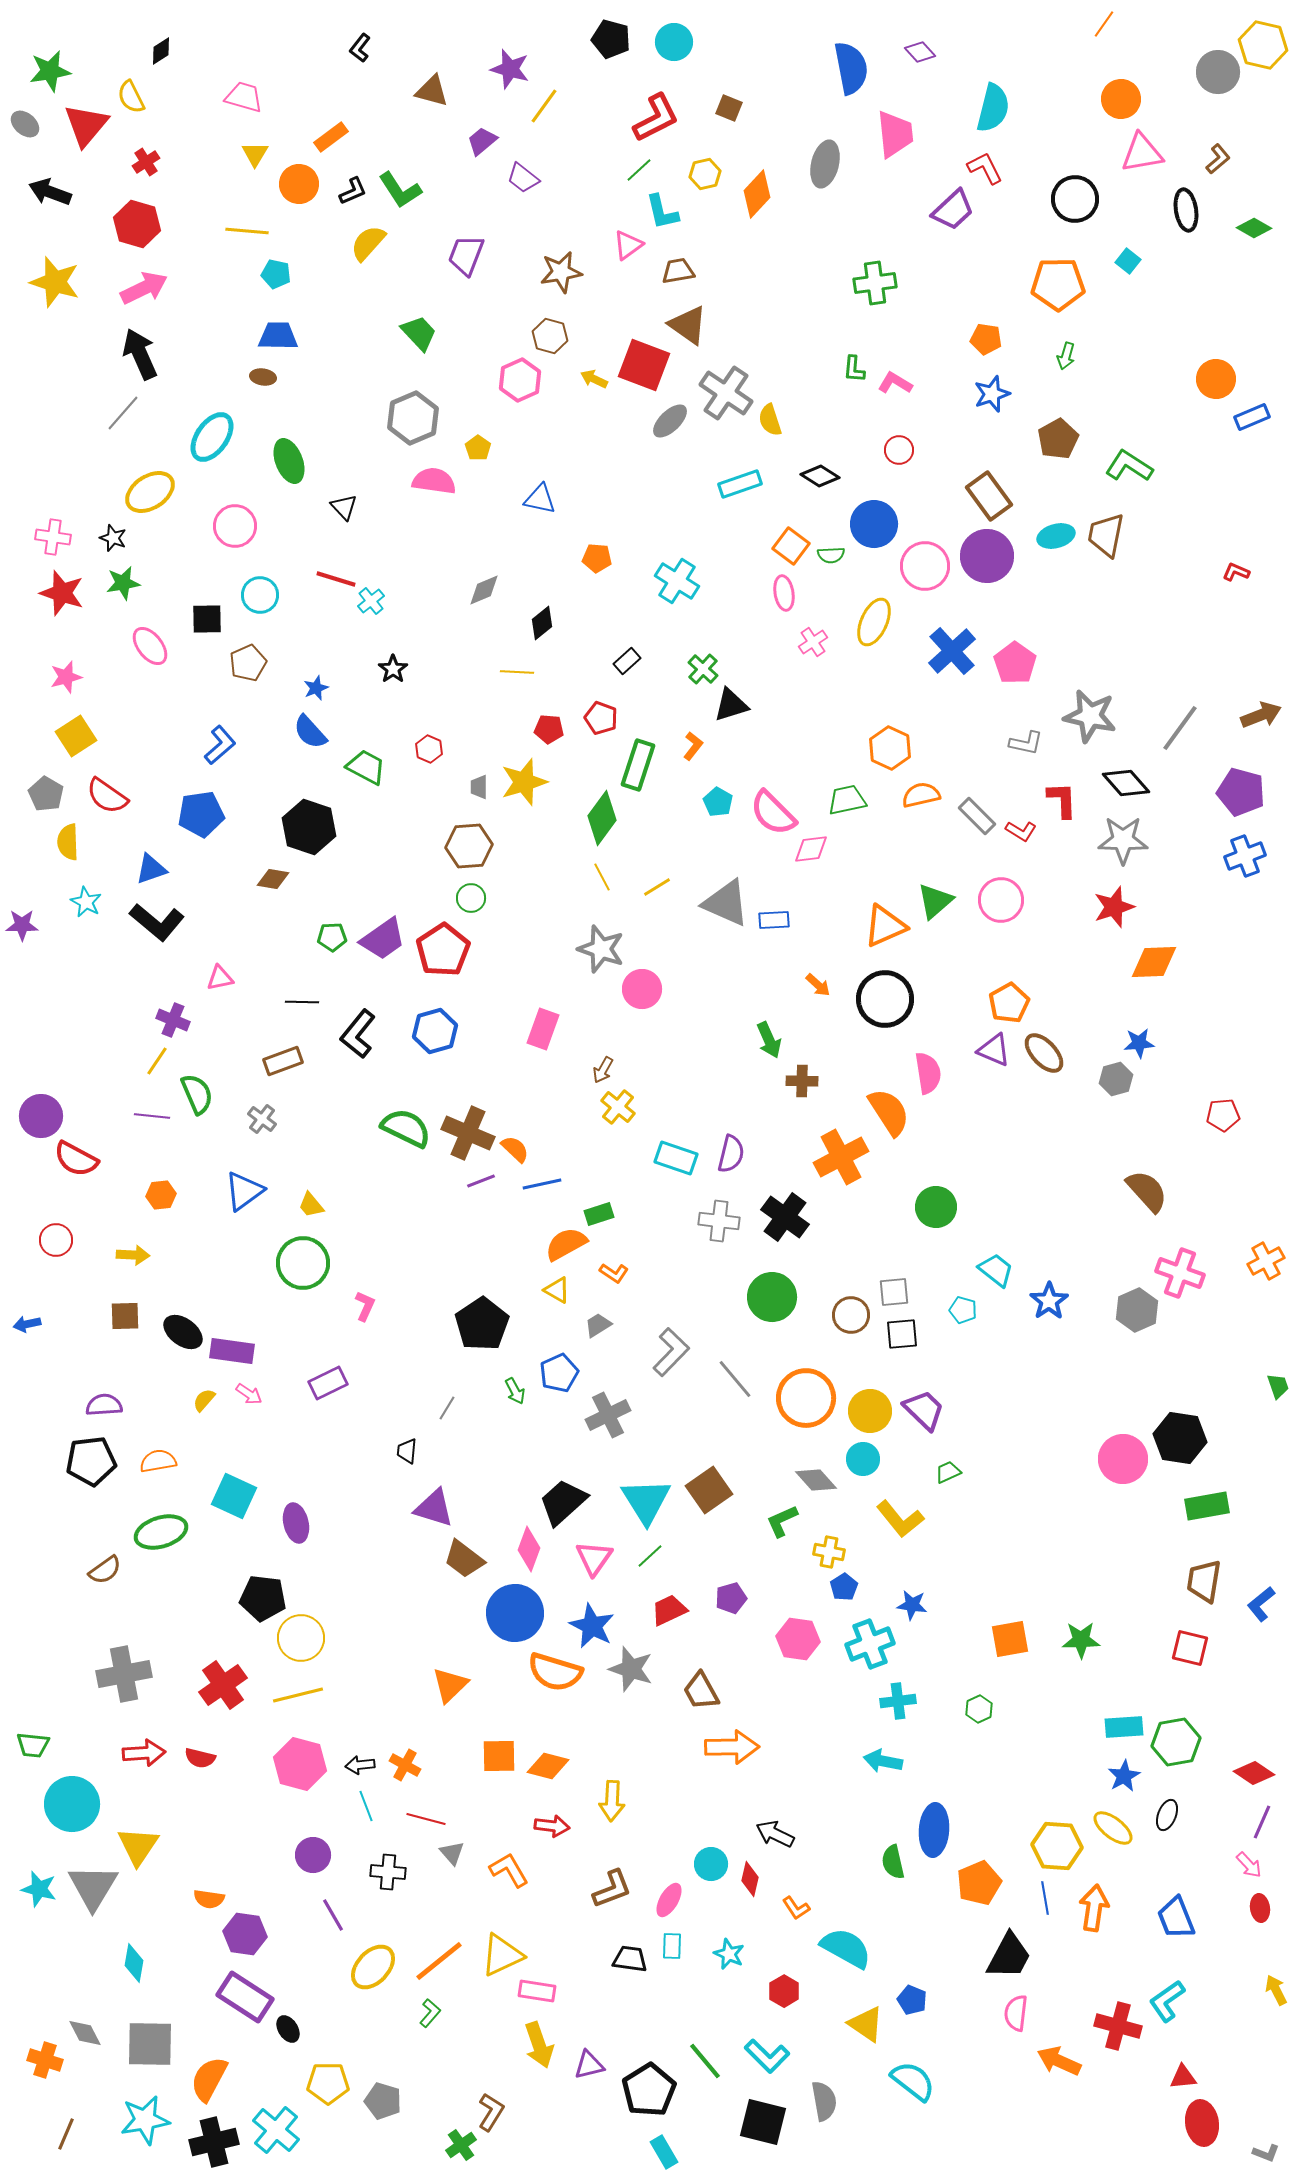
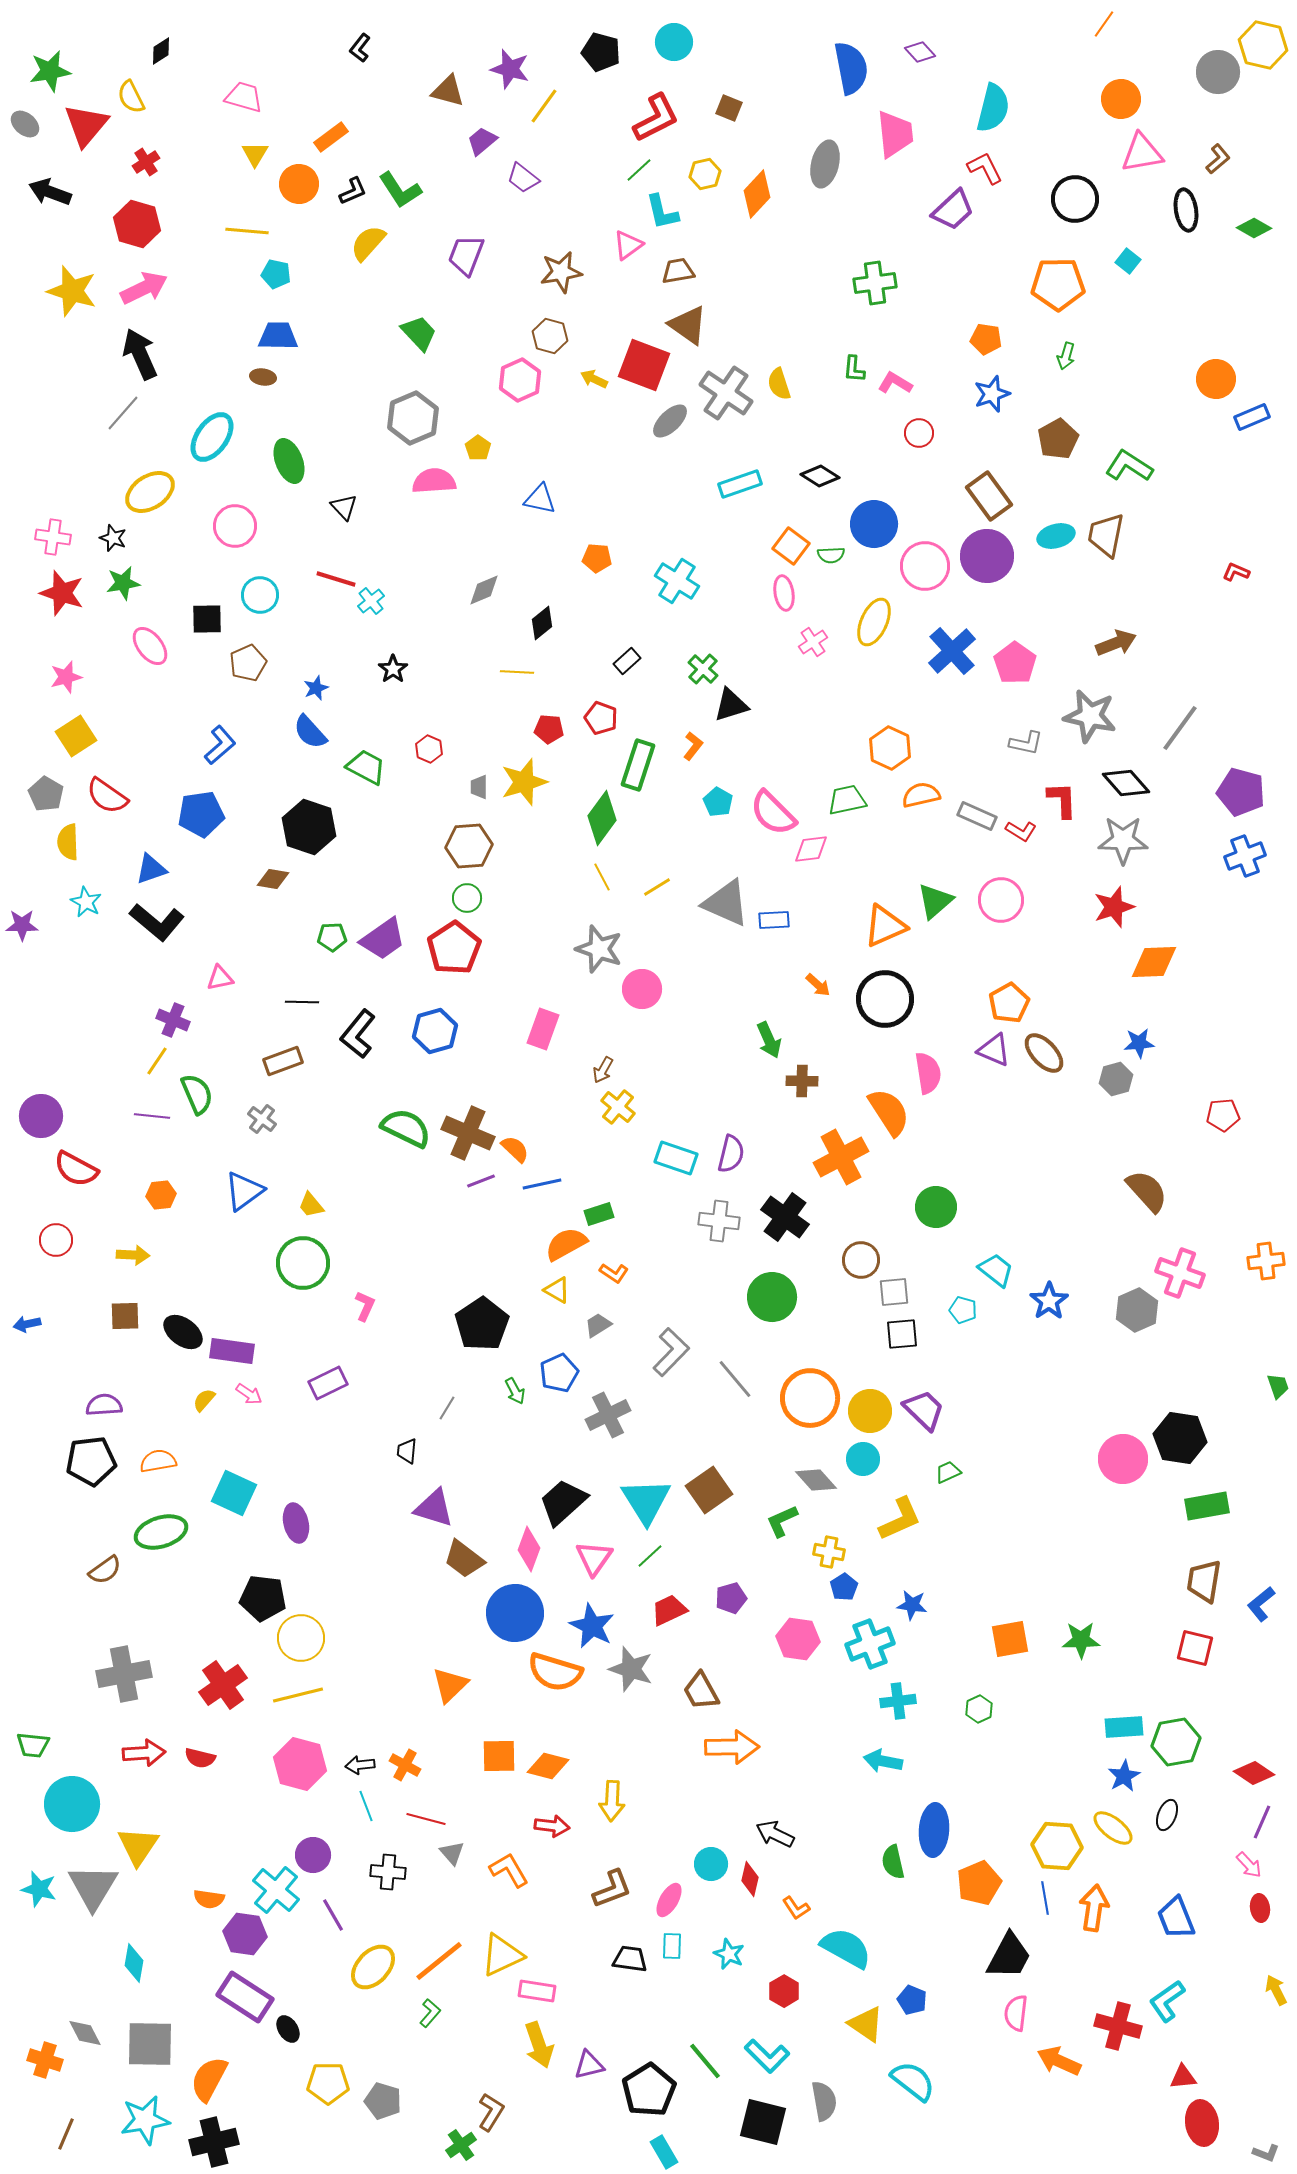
black pentagon at (611, 39): moved 10 px left, 13 px down
brown triangle at (432, 91): moved 16 px right
yellow star at (55, 282): moved 17 px right, 9 px down
yellow semicircle at (770, 420): moved 9 px right, 36 px up
red circle at (899, 450): moved 20 px right, 17 px up
pink semicircle at (434, 481): rotated 12 degrees counterclockwise
brown arrow at (1261, 715): moved 145 px left, 72 px up
gray rectangle at (977, 816): rotated 21 degrees counterclockwise
green circle at (471, 898): moved 4 px left
gray star at (601, 949): moved 2 px left
red pentagon at (443, 950): moved 11 px right, 2 px up
red semicircle at (76, 1159): moved 10 px down
orange cross at (1266, 1261): rotated 21 degrees clockwise
brown circle at (851, 1315): moved 10 px right, 55 px up
orange circle at (806, 1398): moved 4 px right
cyan square at (234, 1496): moved 3 px up
yellow L-shape at (900, 1519): rotated 75 degrees counterclockwise
red square at (1190, 1648): moved 5 px right
cyan cross at (276, 2130): moved 240 px up
